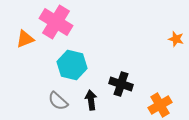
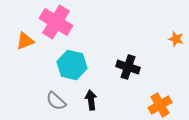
orange triangle: moved 2 px down
black cross: moved 7 px right, 17 px up
gray semicircle: moved 2 px left
